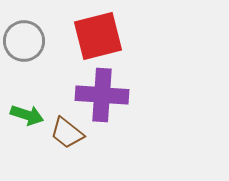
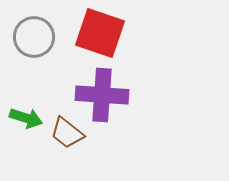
red square: moved 2 px right, 3 px up; rotated 33 degrees clockwise
gray circle: moved 10 px right, 4 px up
green arrow: moved 1 px left, 3 px down
